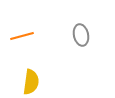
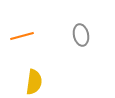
yellow semicircle: moved 3 px right
